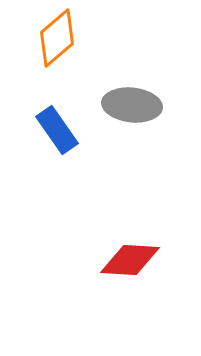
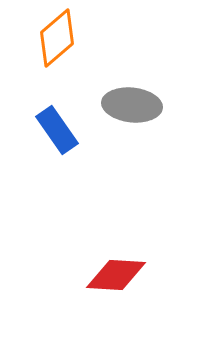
red diamond: moved 14 px left, 15 px down
